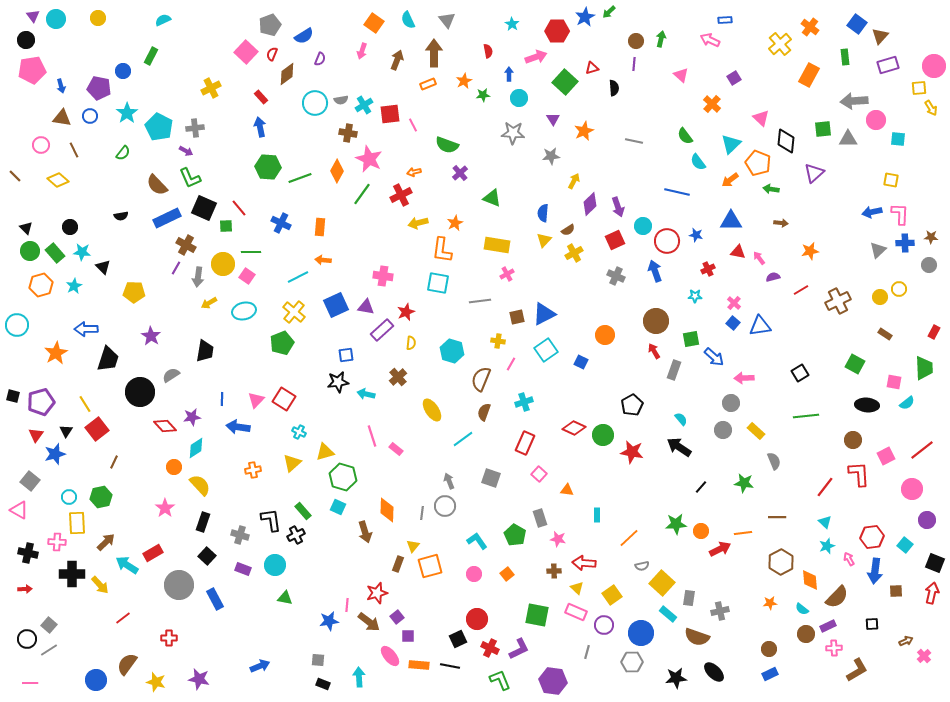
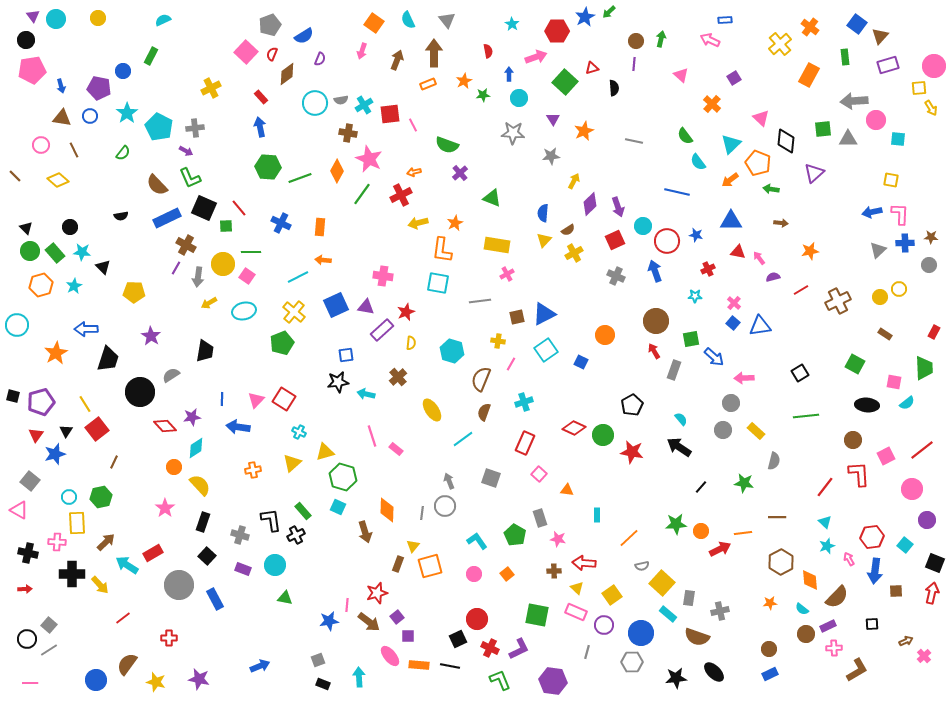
gray semicircle at (774, 461): rotated 36 degrees clockwise
gray square at (318, 660): rotated 24 degrees counterclockwise
